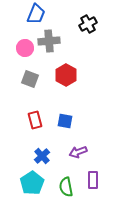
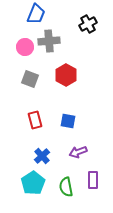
pink circle: moved 1 px up
blue square: moved 3 px right
cyan pentagon: moved 1 px right
